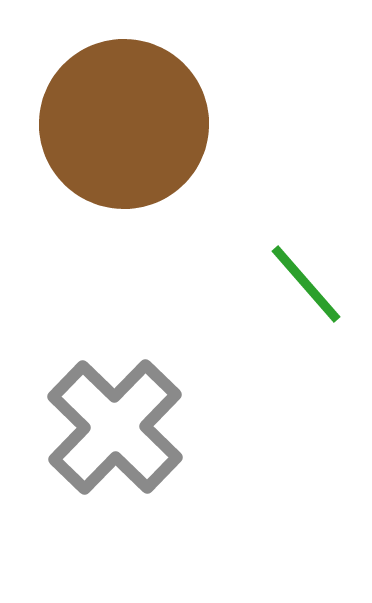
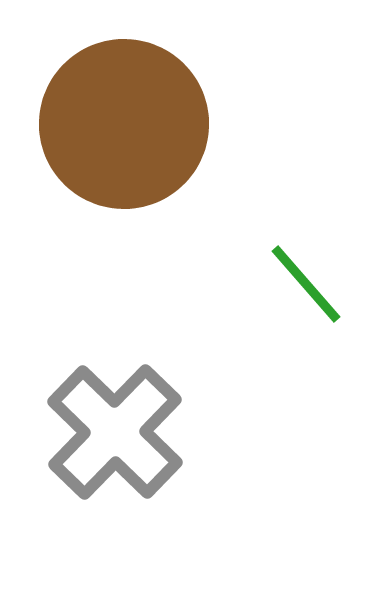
gray cross: moved 5 px down
